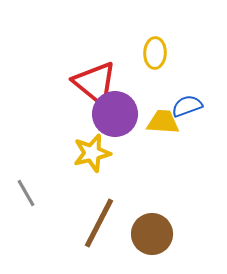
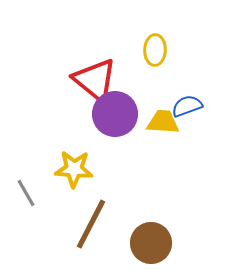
yellow ellipse: moved 3 px up
red triangle: moved 3 px up
yellow star: moved 18 px left, 16 px down; rotated 18 degrees clockwise
brown line: moved 8 px left, 1 px down
brown circle: moved 1 px left, 9 px down
